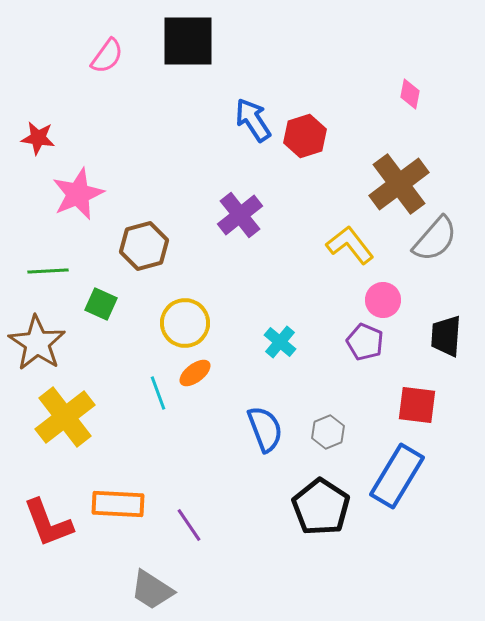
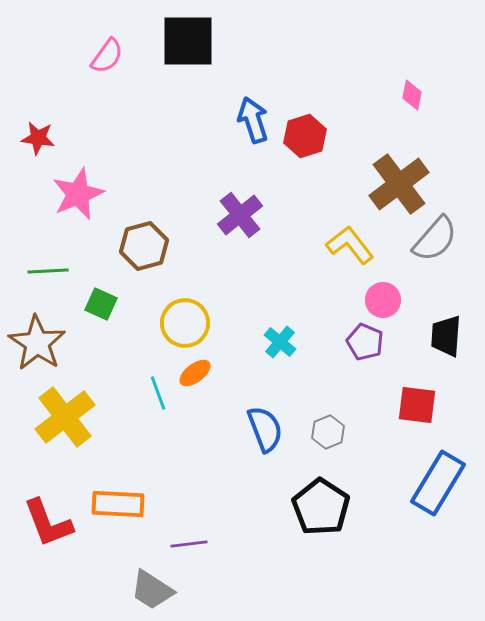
pink diamond: moved 2 px right, 1 px down
blue arrow: rotated 15 degrees clockwise
blue rectangle: moved 41 px right, 7 px down
purple line: moved 19 px down; rotated 63 degrees counterclockwise
